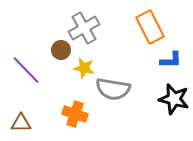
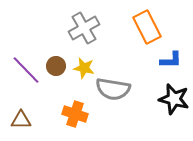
orange rectangle: moved 3 px left
brown circle: moved 5 px left, 16 px down
brown triangle: moved 3 px up
